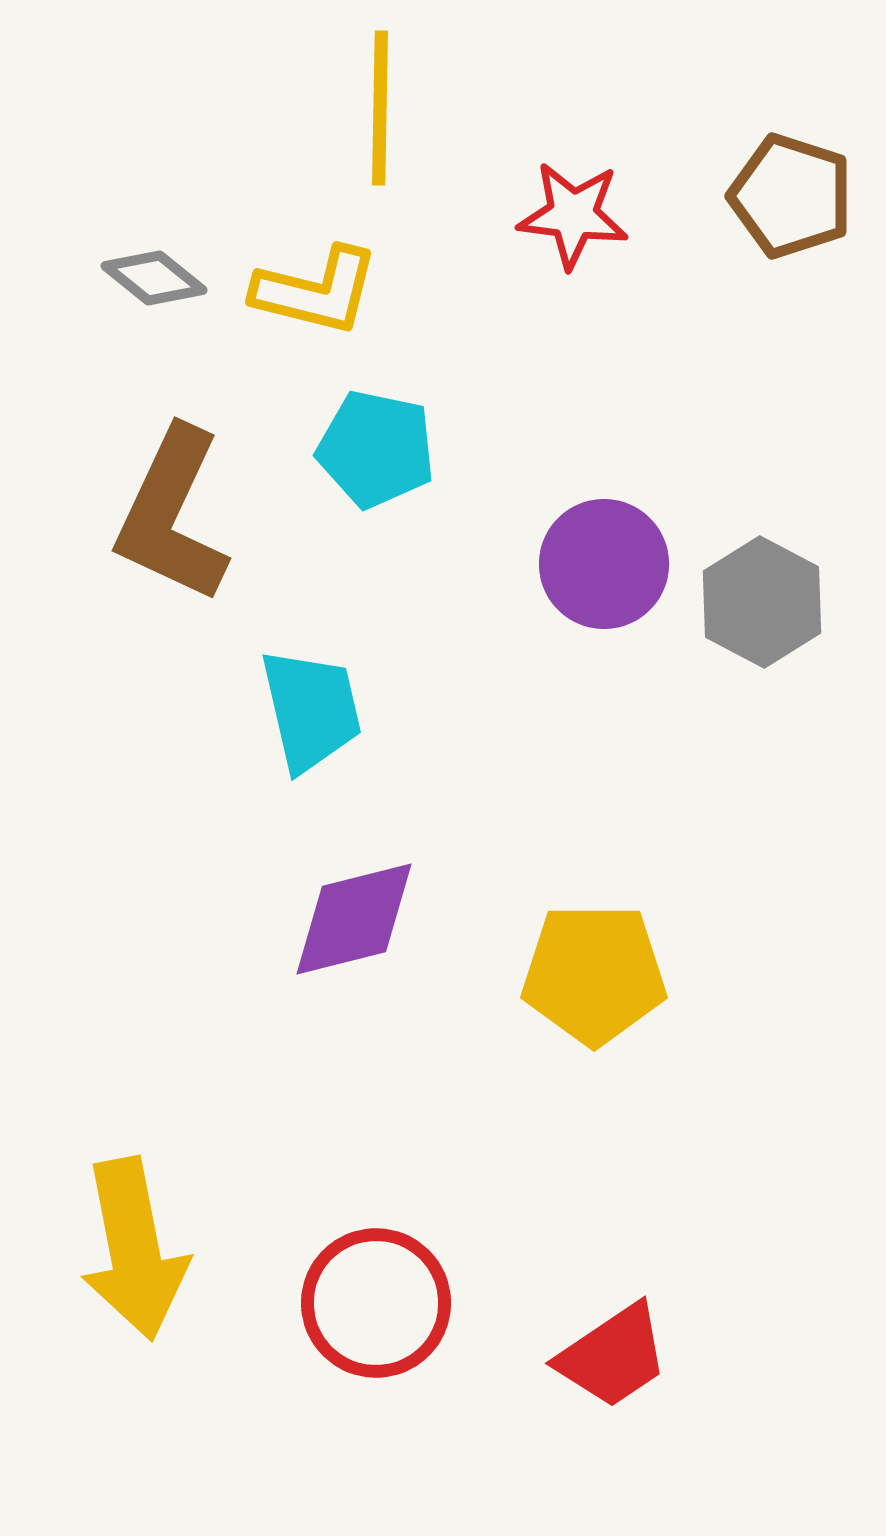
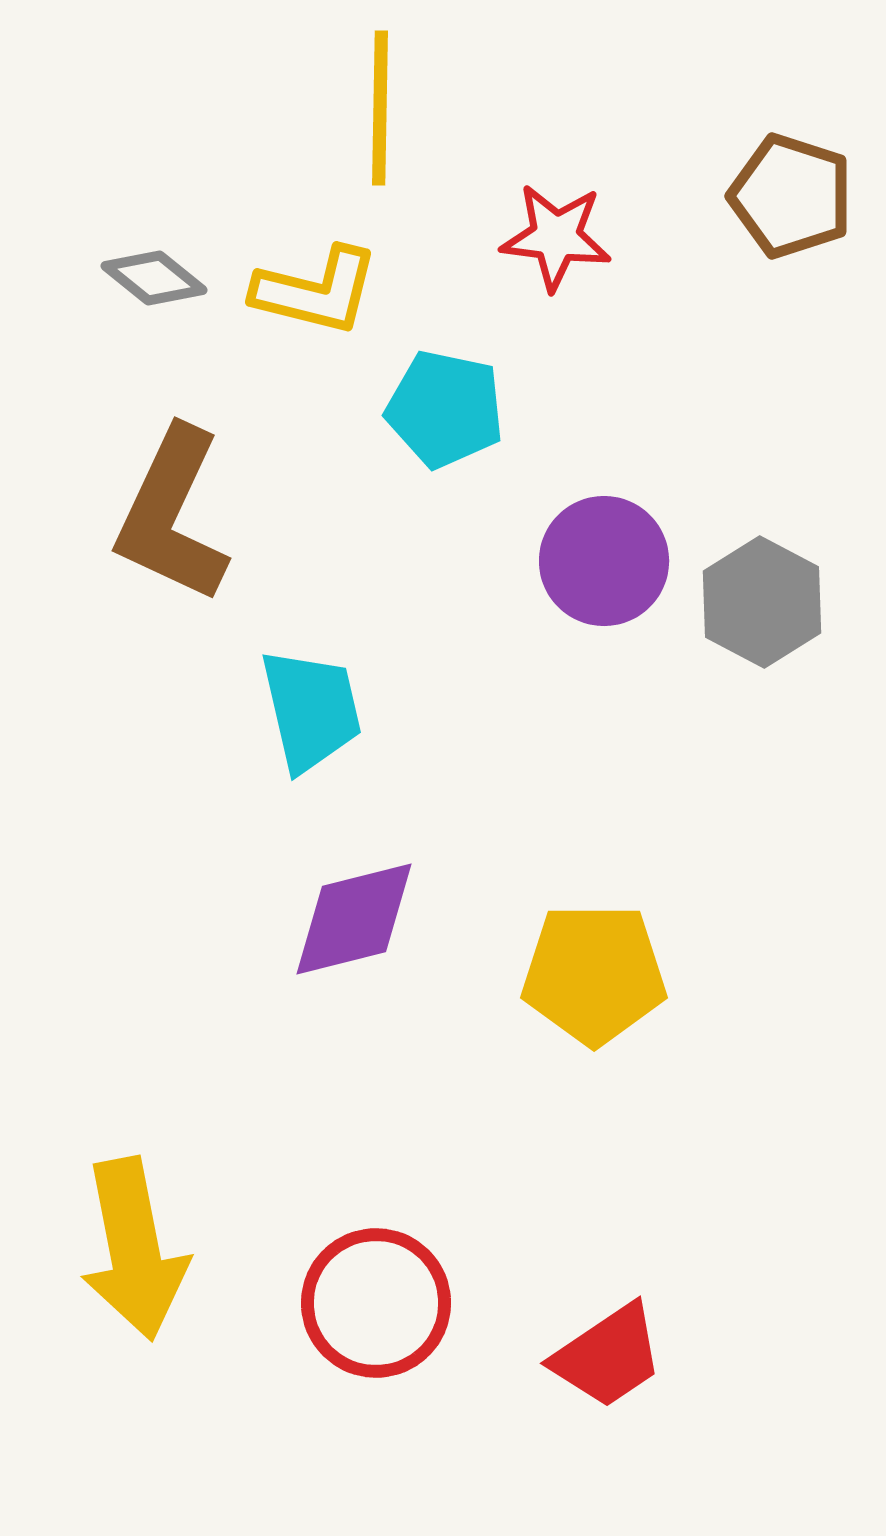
red star: moved 17 px left, 22 px down
cyan pentagon: moved 69 px right, 40 px up
purple circle: moved 3 px up
red trapezoid: moved 5 px left
